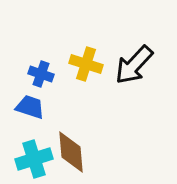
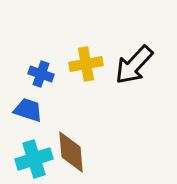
yellow cross: rotated 28 degrees counterclockwise
blue trapezoid: moved 2 px left, 3 px down
